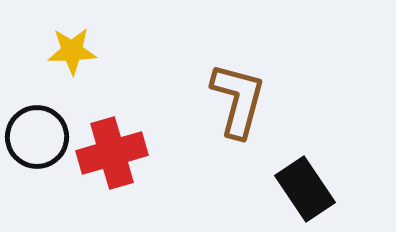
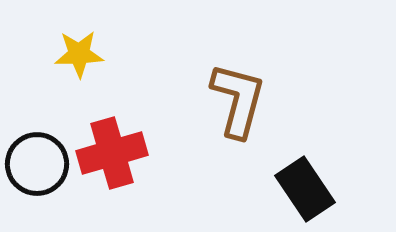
yellow star: moved 7 px right, 3 px down
black circle: moved 27 px down
